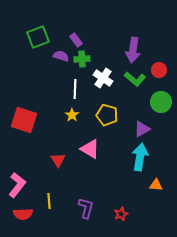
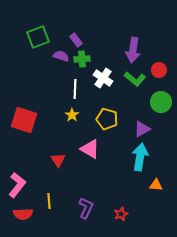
yellow pentagon: moved 4 px down
purple L-shape: rotated 10 degrees clockwise
